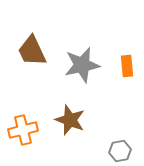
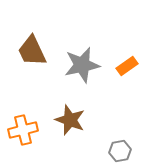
orange rectangle: rotated 60 degrees clockwise
